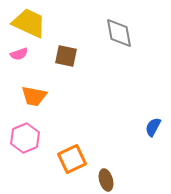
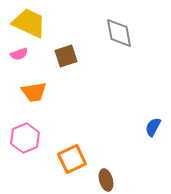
brown square: rotated 30 degrees counterclockwise
orange trapezoid: moved 4 px up; rotated 20 degrees counterclockwise
